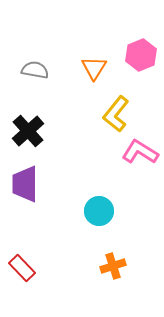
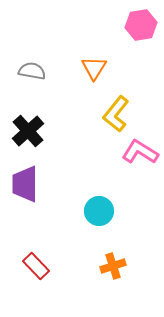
pink hexagon: moved 30 px up; rotated 12 degrees clockwise
gray semicircle: moved 3 px left, 1 px down
red rectangle: moved 14 px right, 2 px up
